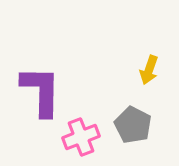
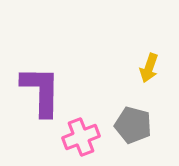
yellow arrow: moved 2 px up
gray pentagon: rotated 12 degrees counterclockwise
